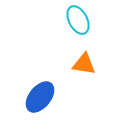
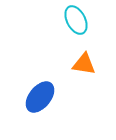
cyan ellipse: moved 2 px left
